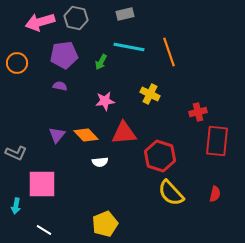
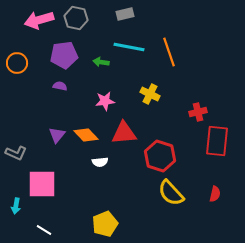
pink arrow: moved 1 px left, 2 px up
green arrow: rotated 70 degrees clockwise
